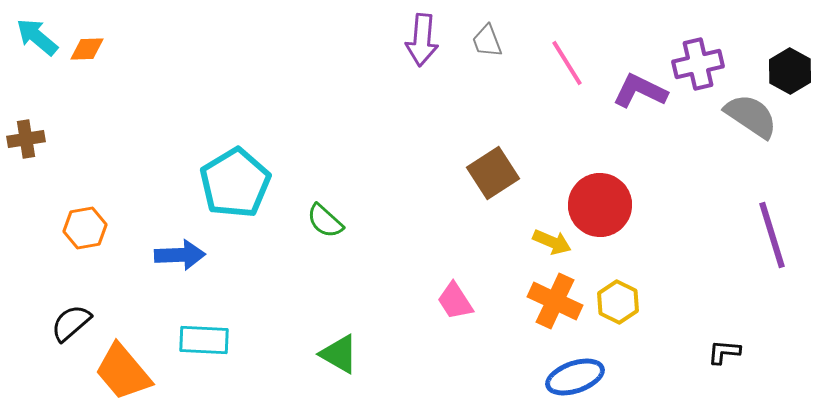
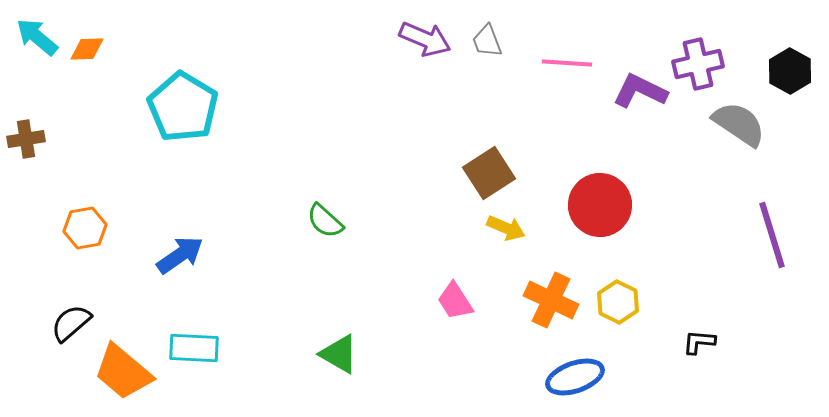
purple arrow: moved 3 px right, 1 px up; rotated 72 degrees counterclockwise
pink line: rotated 54 degrees counterclockwise
gray semicircle: moved 12 px left, 8 px down
brown square: moved 4 px left
cyan pentagon: moved 52 px left, 76 px up; rotated 10 degrees counterclockwise
yellow arrow: moved 46 px left, 14 px up
blue arrow: rotated 33 degrees counterclockwise
orange cross: moved 4 px left, 1 px up
cyan rectangle: moved 10 px left, 8 px down
black L-shape: moved 25 px left, 10 px up
orange trapezoid: rotated 10 degrees counterclockwise
